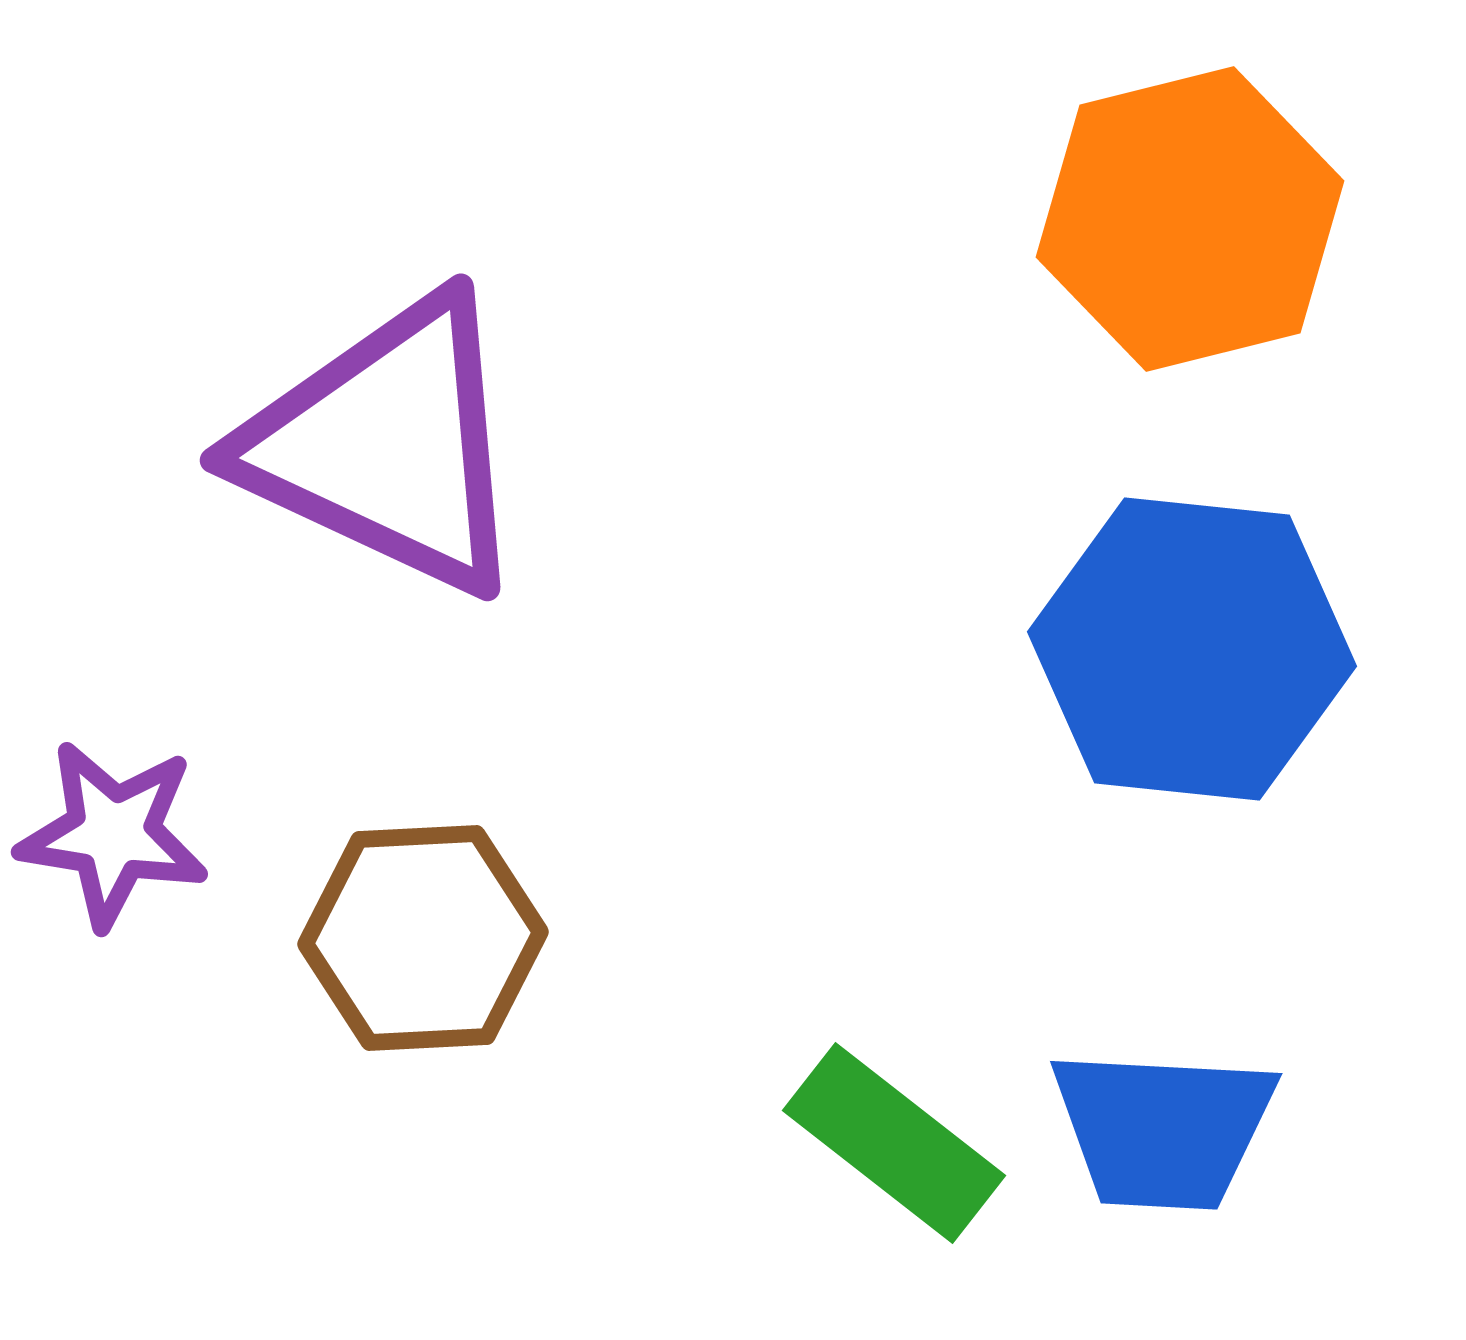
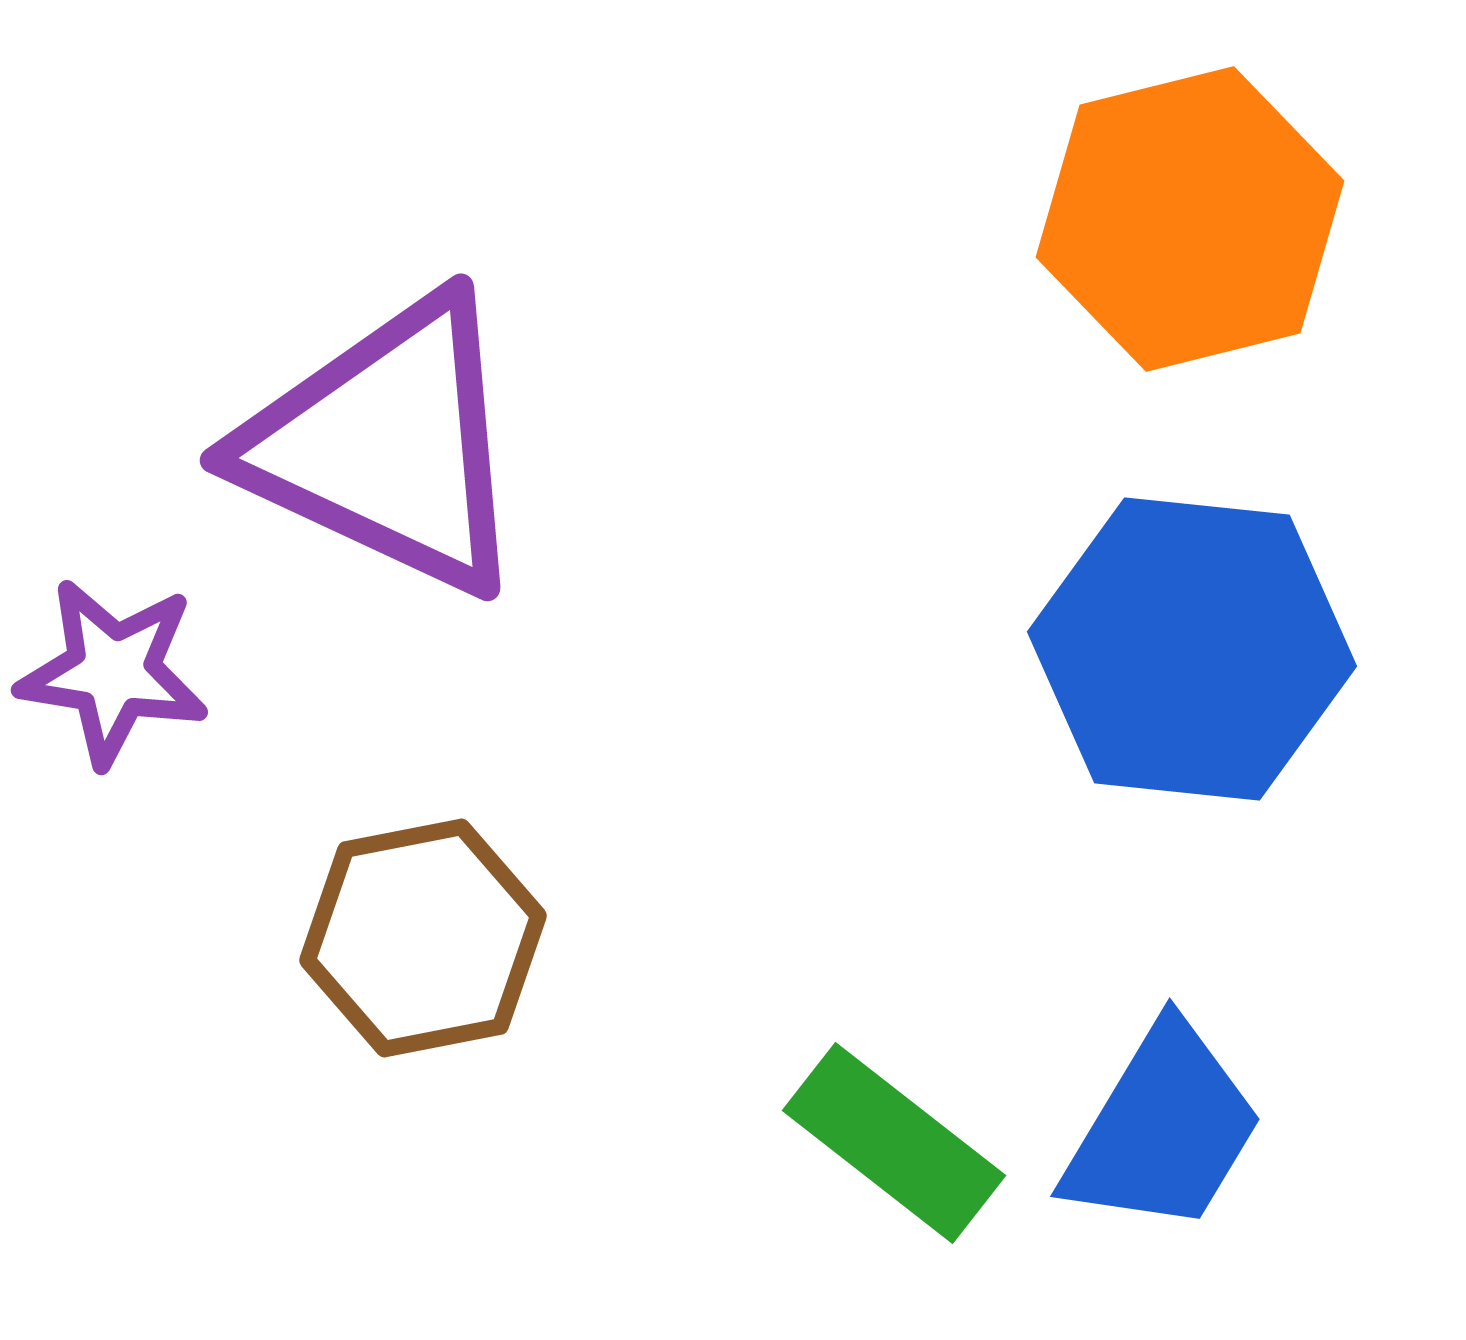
purple star: moved 162 px up
brown hexagon: rotated 8 degrees counterclockwise
blue trapezoid: rotated 62 degrees counterclockwise
